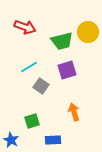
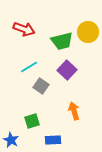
red arrow: moved 1 px left, 2 px down
purple square: rotated 30 degrees counterclockwise
orange arrow: moved 1 px up
